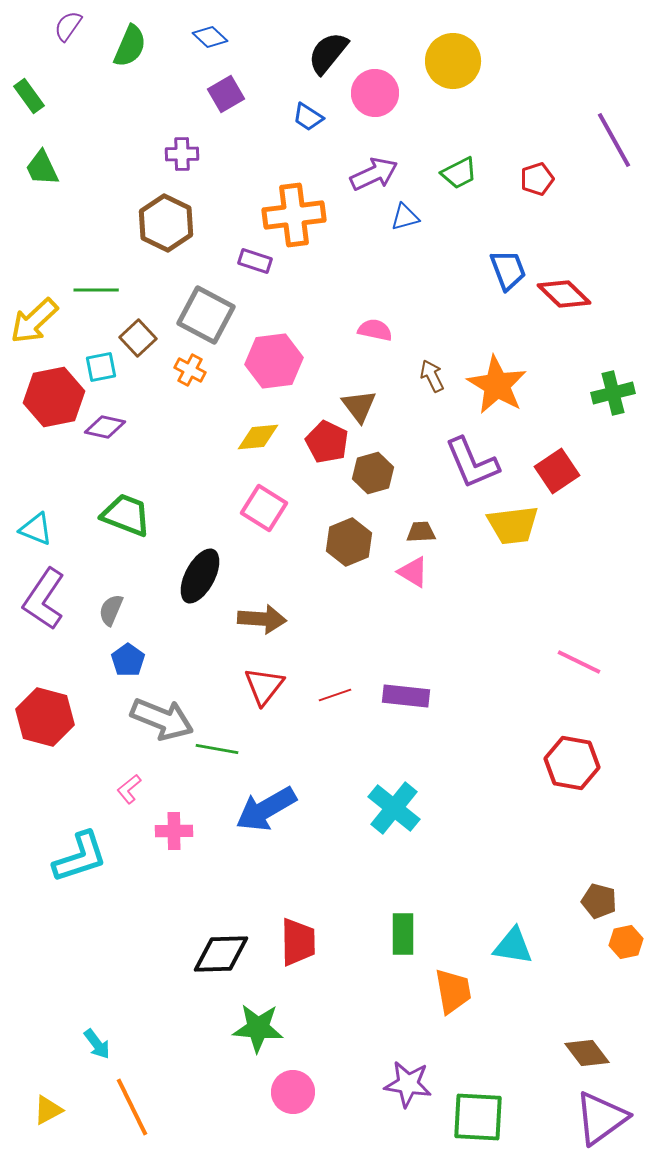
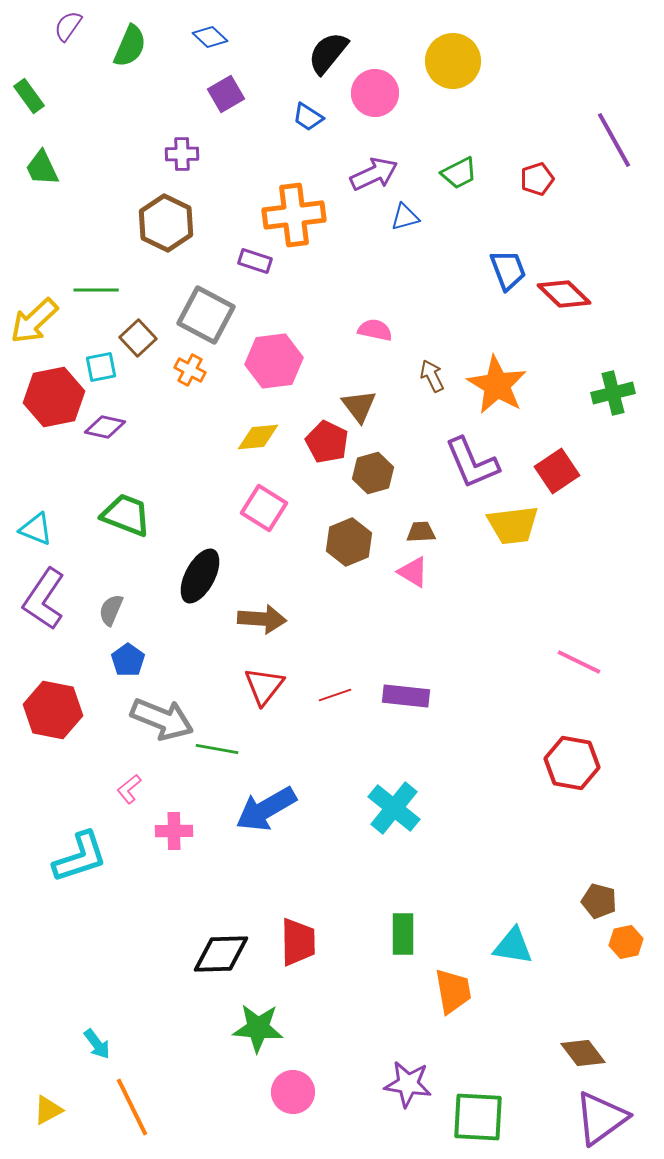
red hexagon at (45, 717): moved 8 px right, 7 px up; rotated 4 degrees counterclockwise
brown diamond at (587, 1053): moved 4 px left
